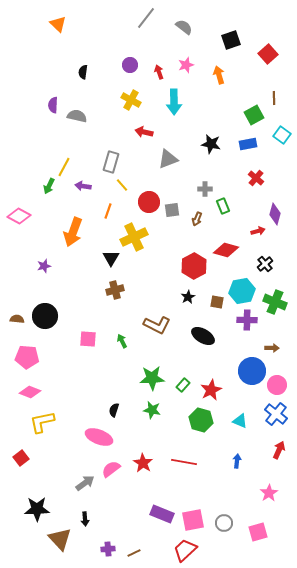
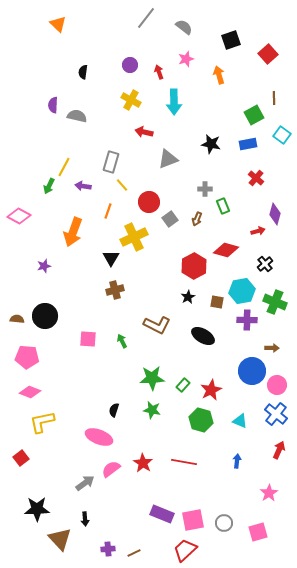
pink star at (186, 65): moved 6 px up
gray square at (172, 210): moved 2 px left, 9 px down; rotated 28 degrees counterclockwise
